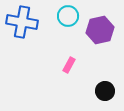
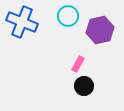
blue cross: rotated 12 degrees clockwise
pink rectangle: moved 9 px right, 1 px up
black circle: moved 21 px left, 5 px up
